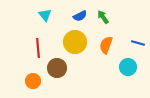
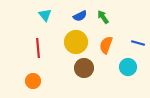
yellow circle: moved 1 px right
brown circle: moved 27 px right
